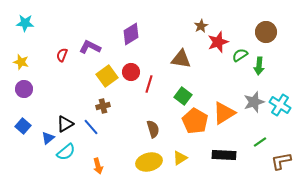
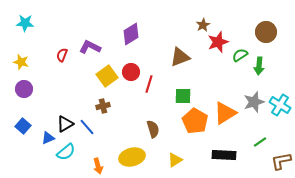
brown star: moved 2 px right, 1 px up
brown triangle: moved 1 px left, 2 px up; rotated 30 degrees counterclockwise
green square: rotated 36 degrees counterclockwise
orange triangle: moved 1 px right
blue line: moved 4 px left
blue triangle: rotated 16 degrees clockwise
yellow triangle: moved 5 px left, 2 px down
yellow ellipse: moved 17 px left, 5 px up
